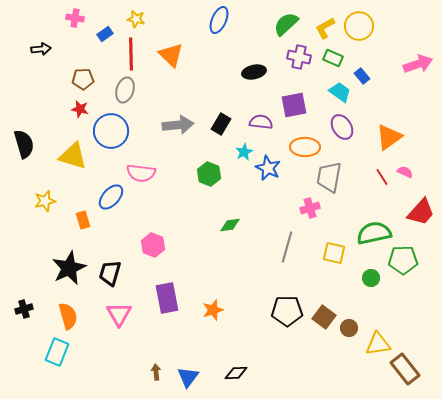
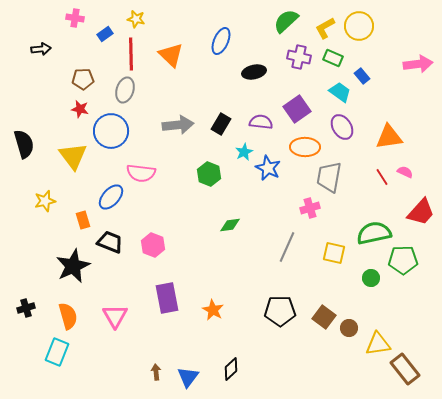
blue ellipse at (219, 20): moved 2 px right, 21 px down
green semicircle at (286, 24): moved 3 px up
pink arrow at (418, 64): rotated 12 degrees clockwise
purple square at (294, 105): moved 3 px right, 4 px down; rotated 24 degrees counterclockwise
orange triangle at (389, 137): rotated 28 degrees clockwise
yellow triangle at (73, 156): rotated 36 degrees clockwise
gray line at (287, 247): rotated 8 degrees clockwise
black star at (69, 268): moved 4 px right, 2 px up
black trapezoid at (110, 273): moved 31 px up; rotated 96 degrees clockwise
black cross at (24, 309): moved 2 px right, 1 px up
orange star at (213, 310): rotated 25 degrees counterclockwise
black pentagon at (287, 311): moved 7 px left
pink triangle at (119, 314): moved 4 px left, 2 px down
black diamond at (236, 373): moved 5 px left, 4 px up; rotated 40 degrees counterclockwise
